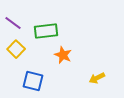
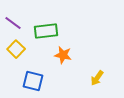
orange star: rotated 12 degrees counterclockwise
yellow arrow: rotated 28 degrees counterclockwise
